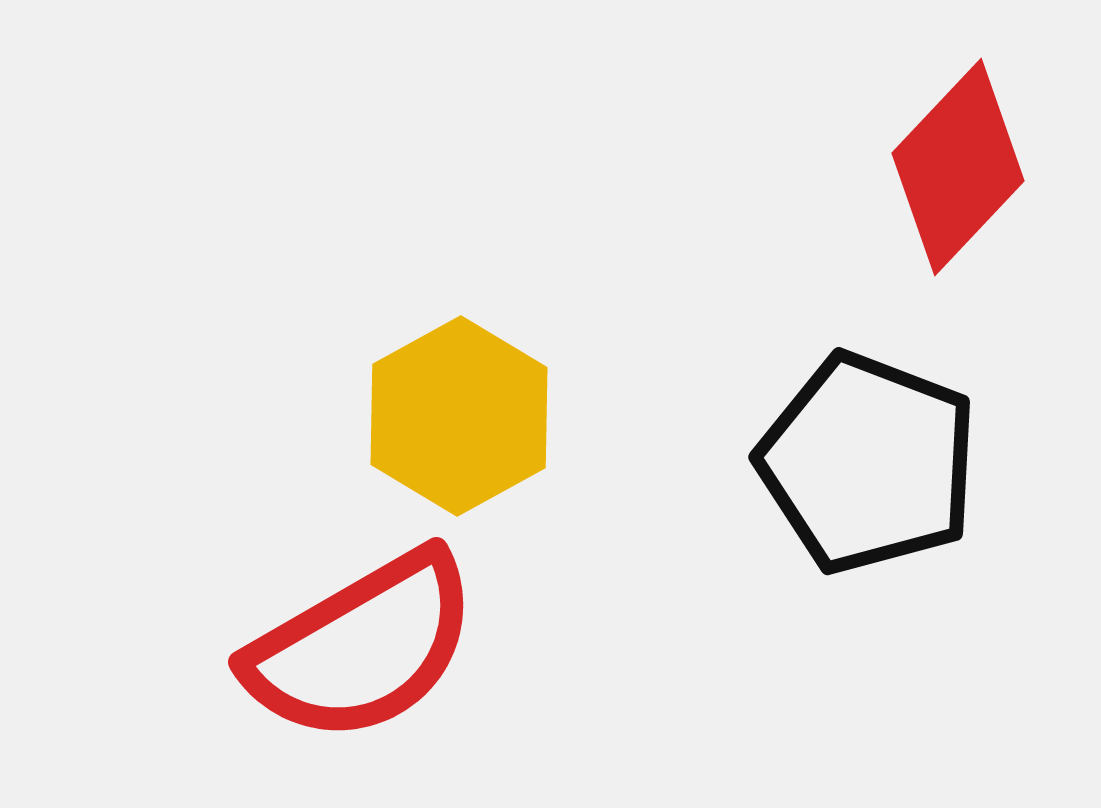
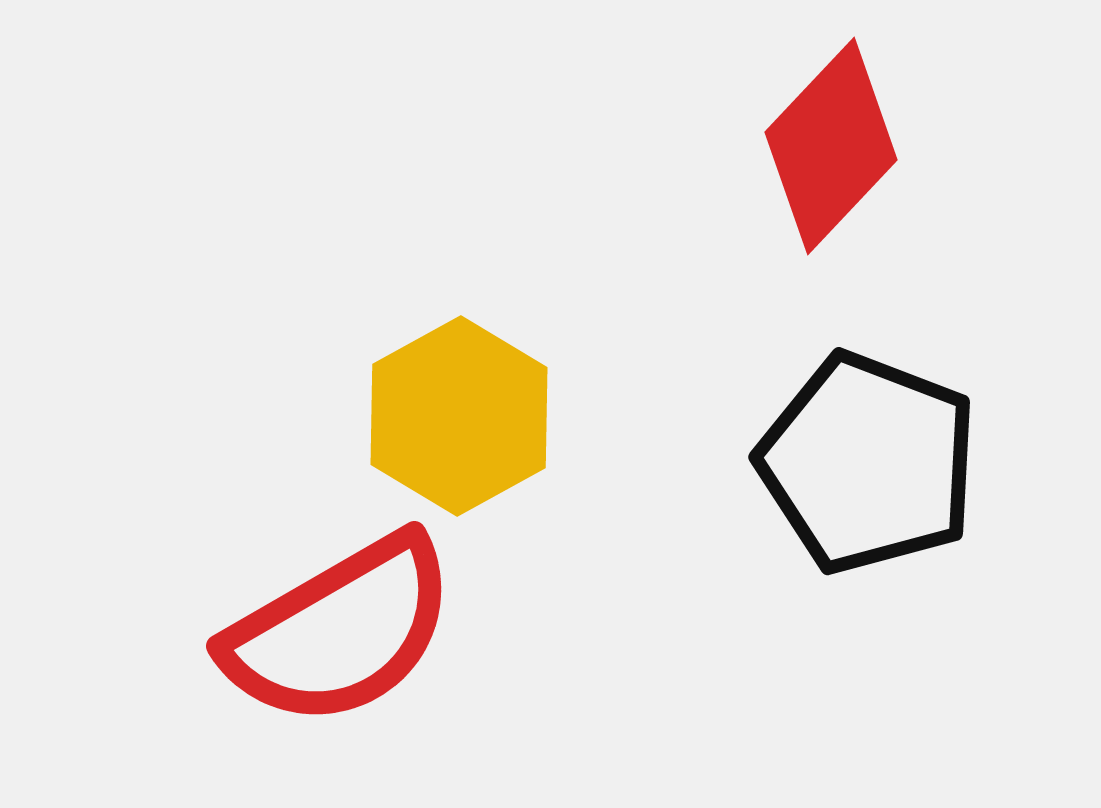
red diamond: moved 127 px left, 21 px up
red semicircle: moved 22 px left, 16 px up
